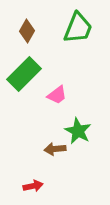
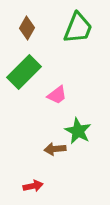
brown diamond: moved 3 px up
green rectangle: moved 2 px up
